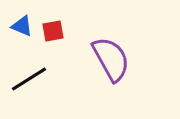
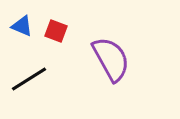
red square: moved 3 px right; rotated 30 degrees clockwise
